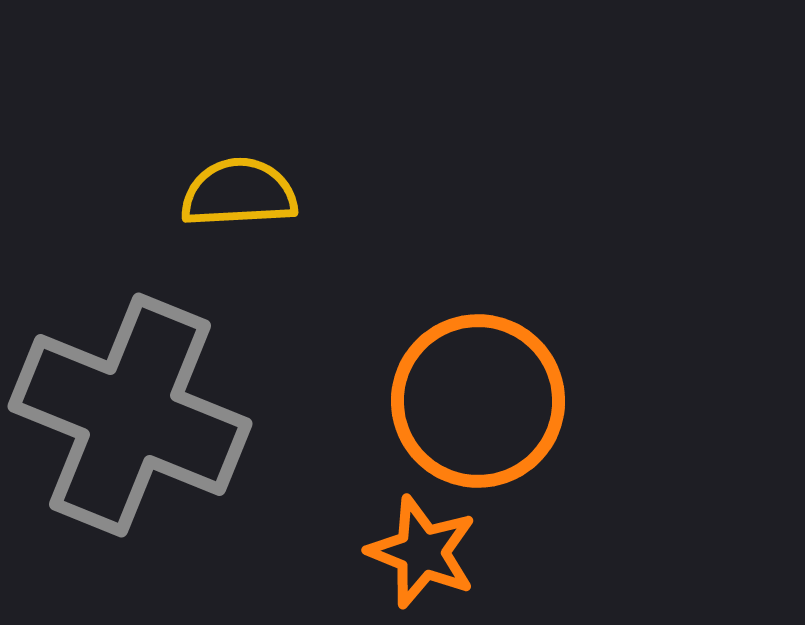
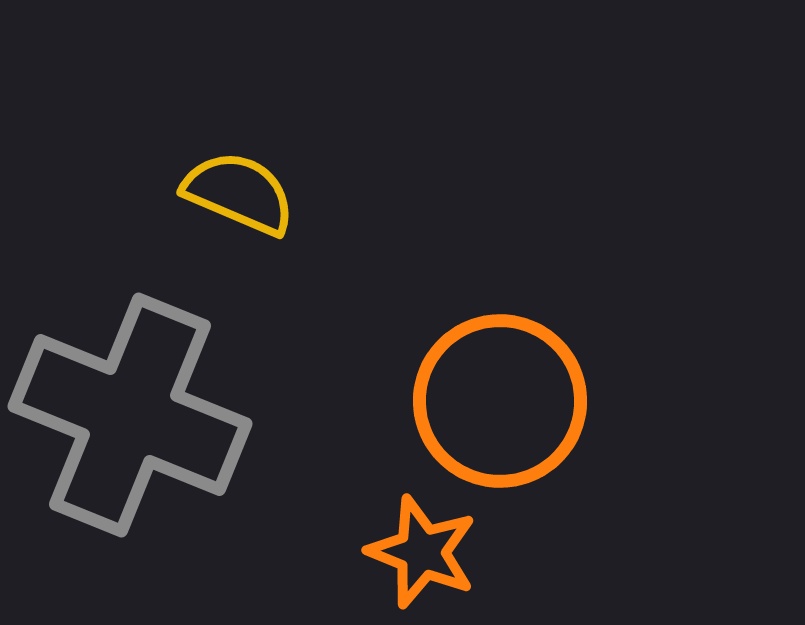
yellow semicircle: rotated 26 degrees clockwise
orange circle: moved 22 px right
